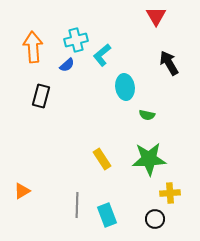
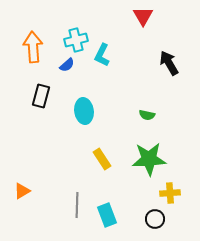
red triangle: moved 13 px left
cyan L-shape: rotated 25 degrees counterclockwise
cyan ellipse: moved 41 px left, 24 px down
